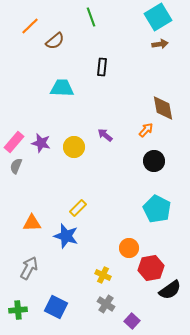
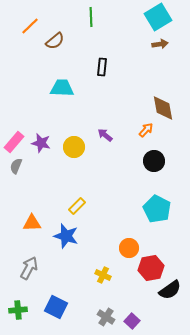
green line: rotated 18 degrees clockwise
yellow rectangle: moved 1 px left, 2 px up
gray cross: moved 13 px down
